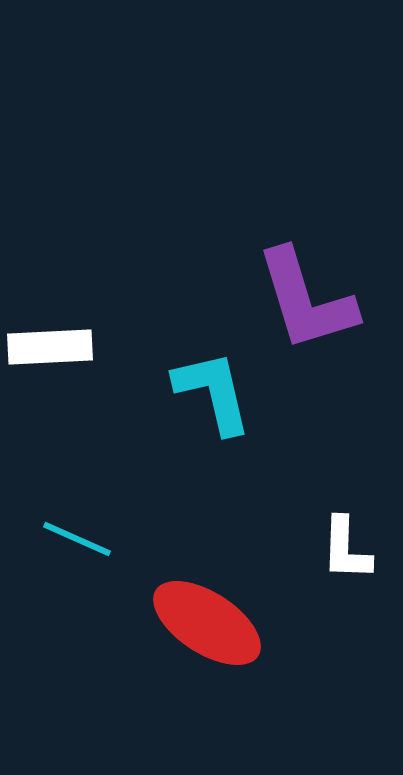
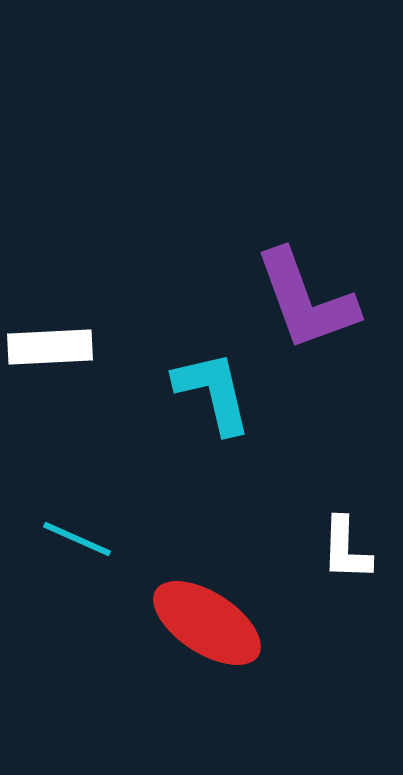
purple L-shape: rotated 3 degrees counterclockwise
